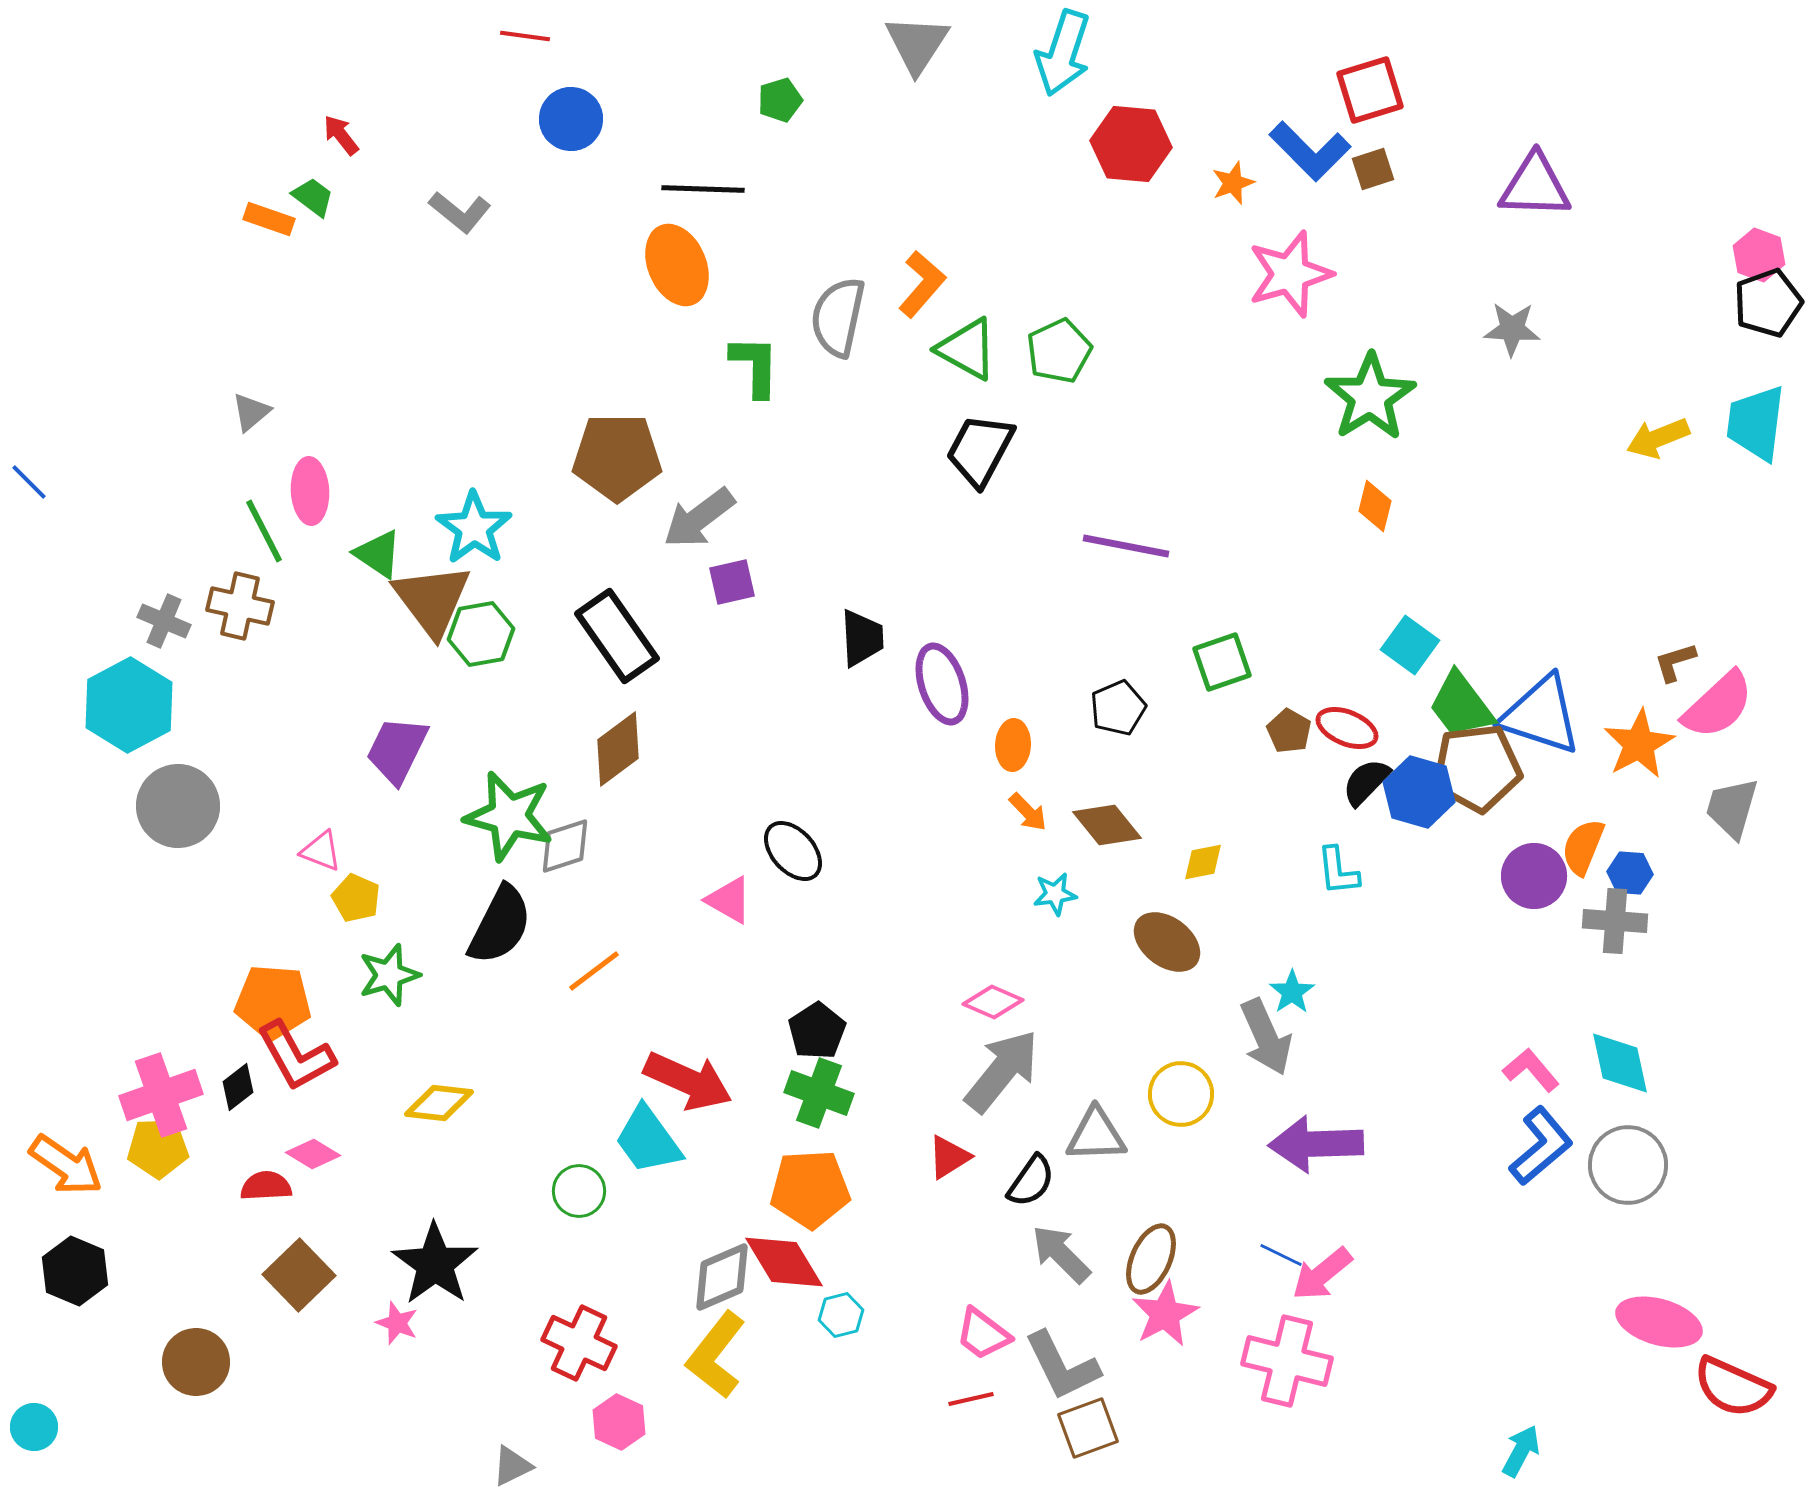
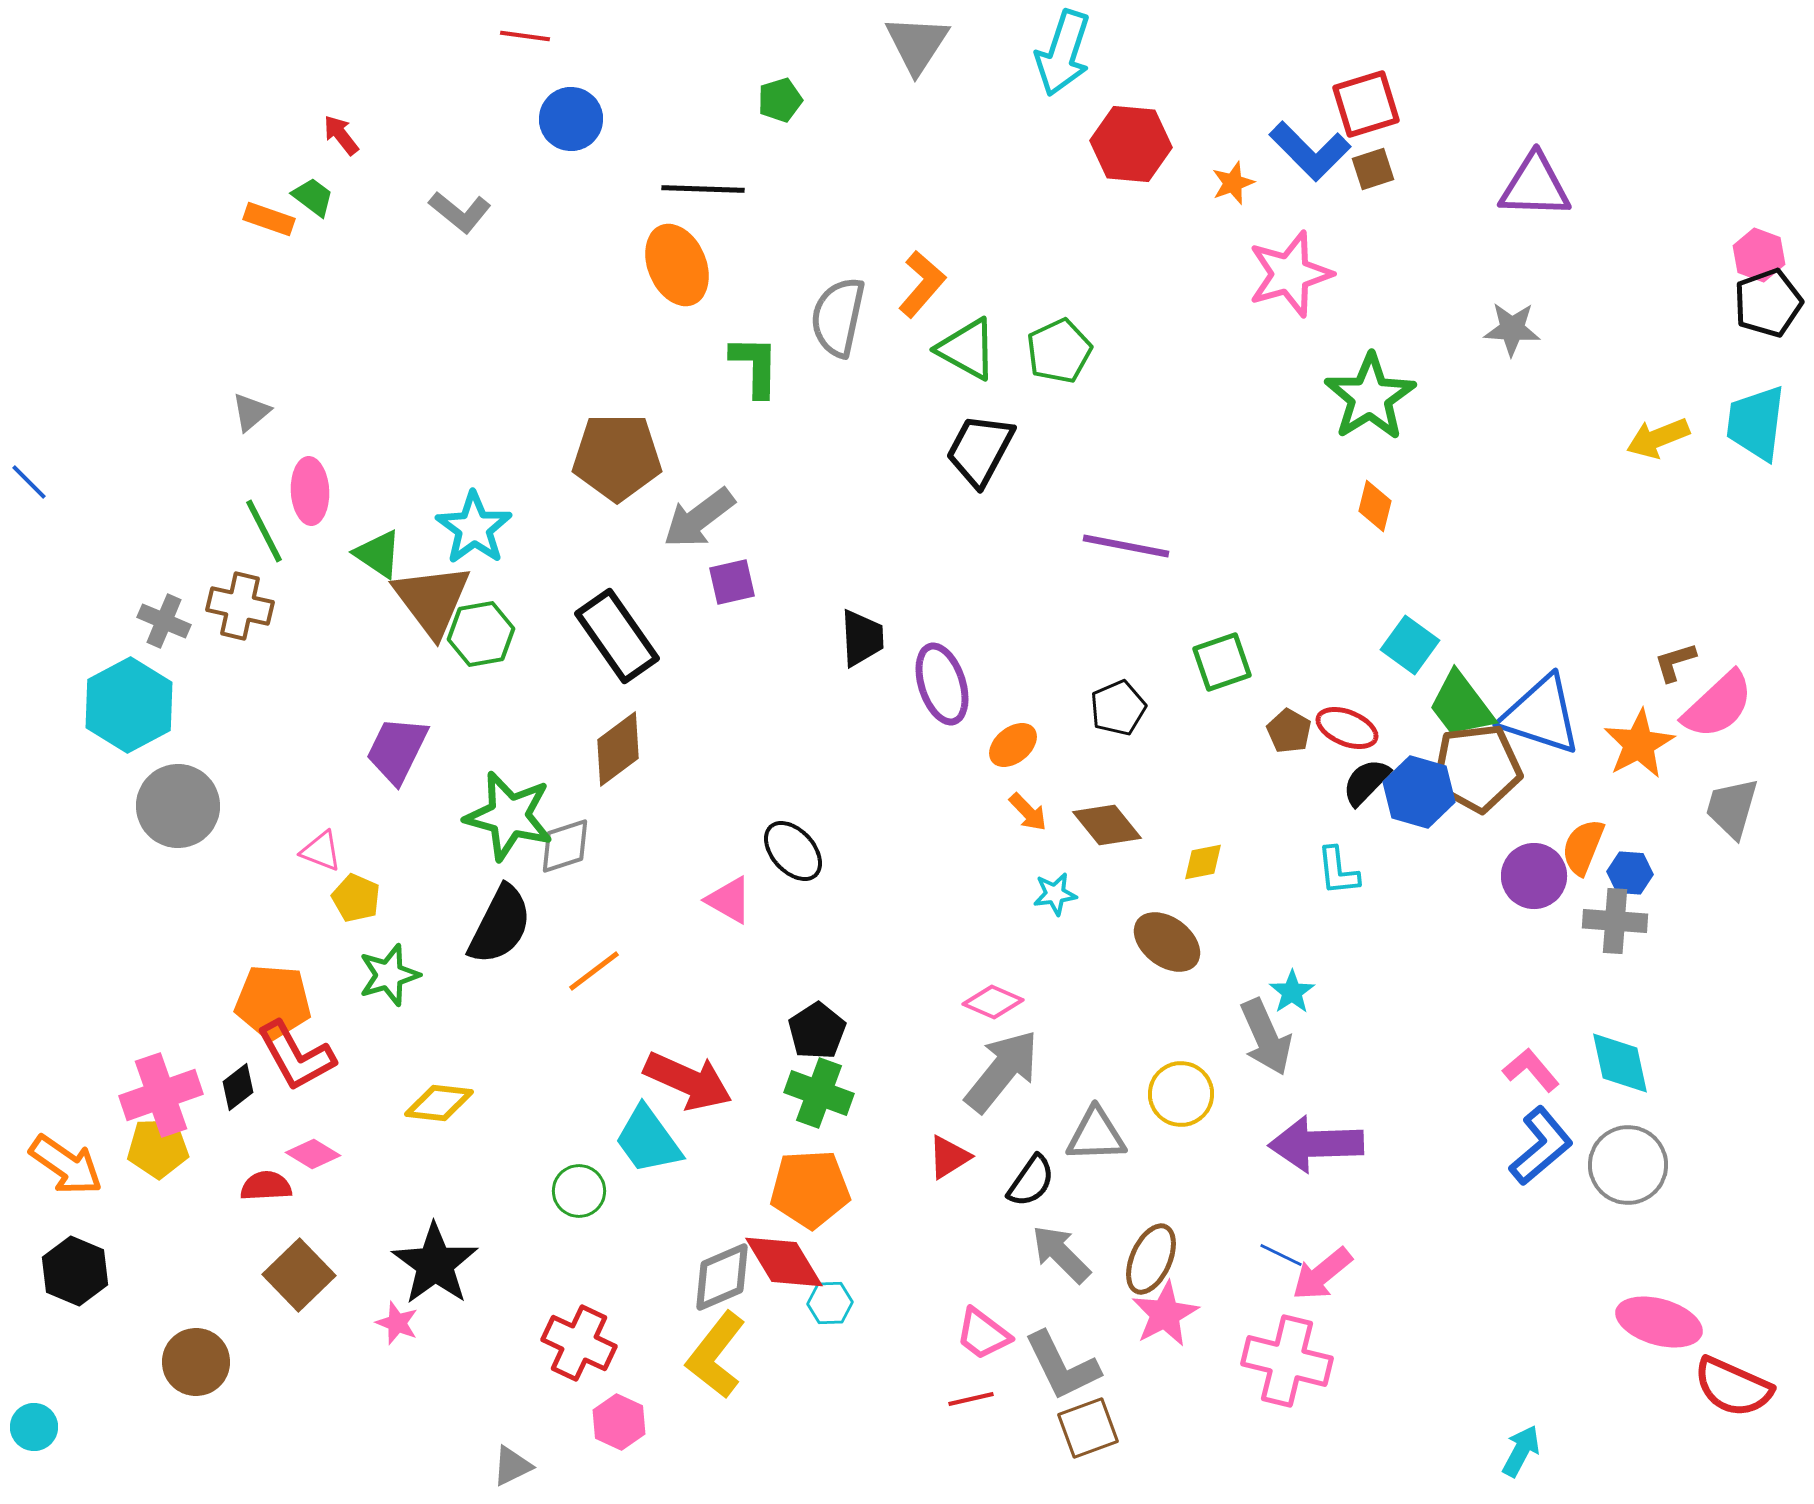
red square at (1370, 90): moved 4 px left, 14 px down
orange ellipse at (1013, 745): rotated 48 degrees clockwise
cyan hexagon at (841, 1315): moved 11 px left, 12 px up; rotated 12 degrees clockwise
